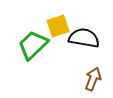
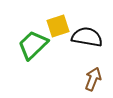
black semicircle: moved 3 px right, 1 px up
